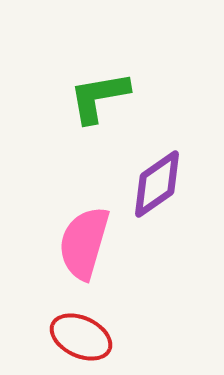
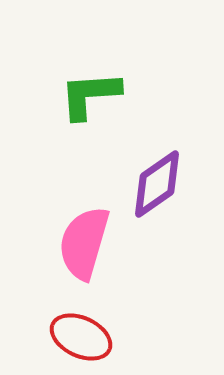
green L-shape: moved 9 px left, 2 px up; rotated 6 degrees clockwise
